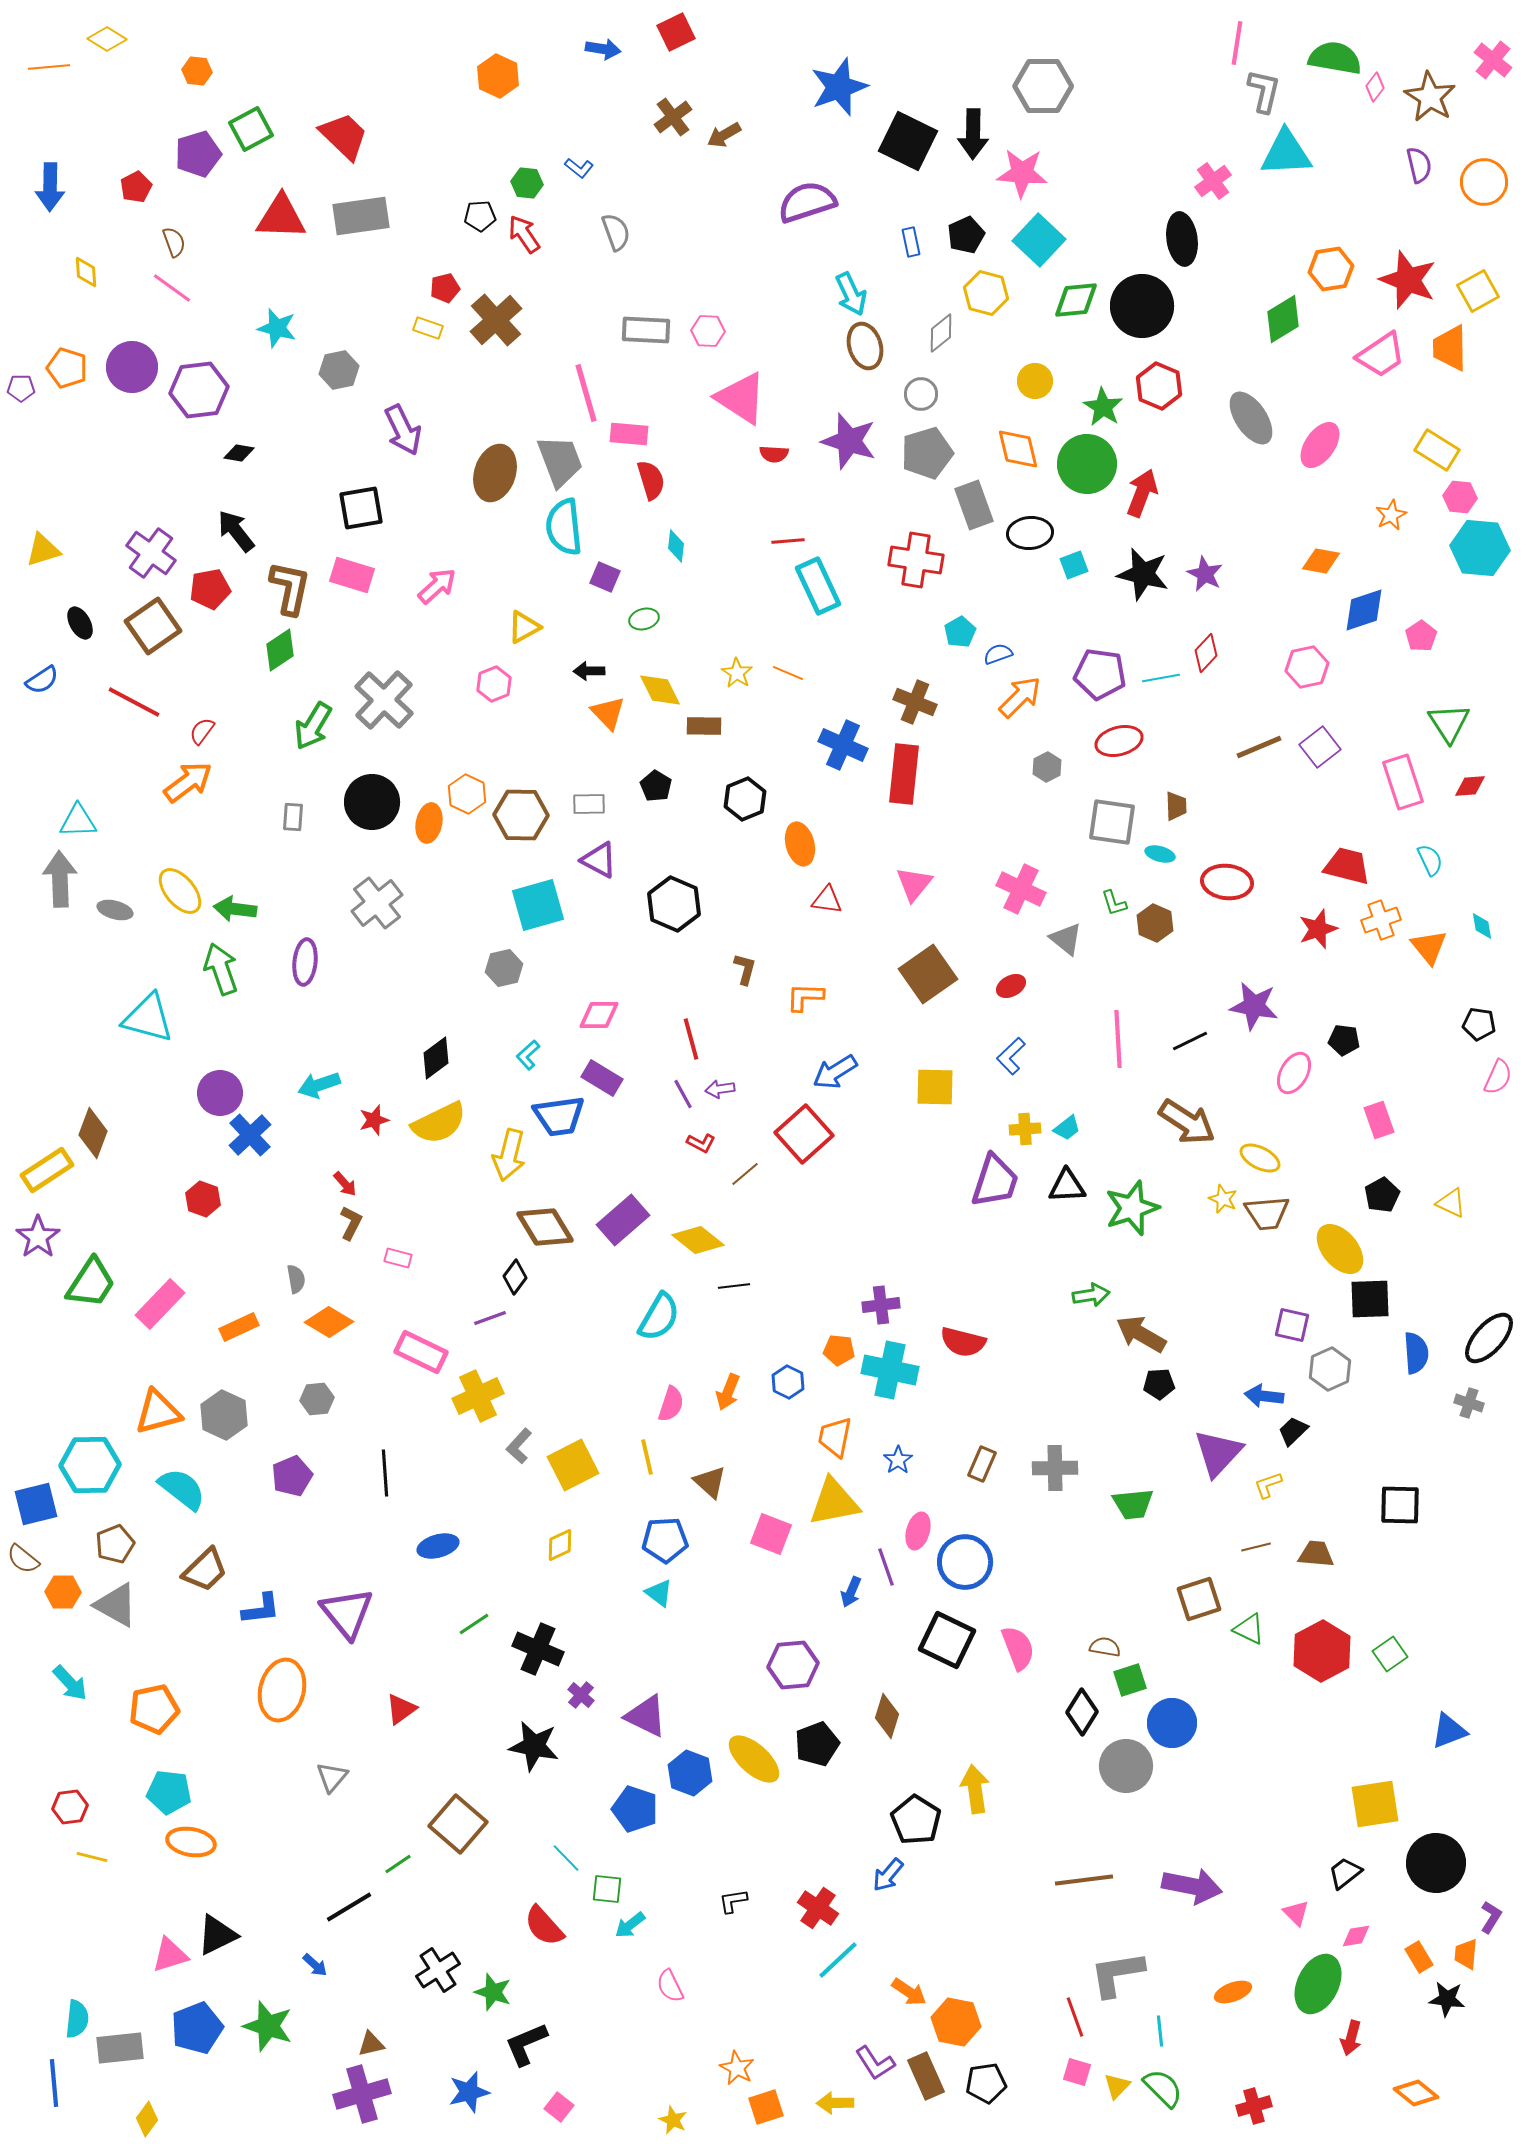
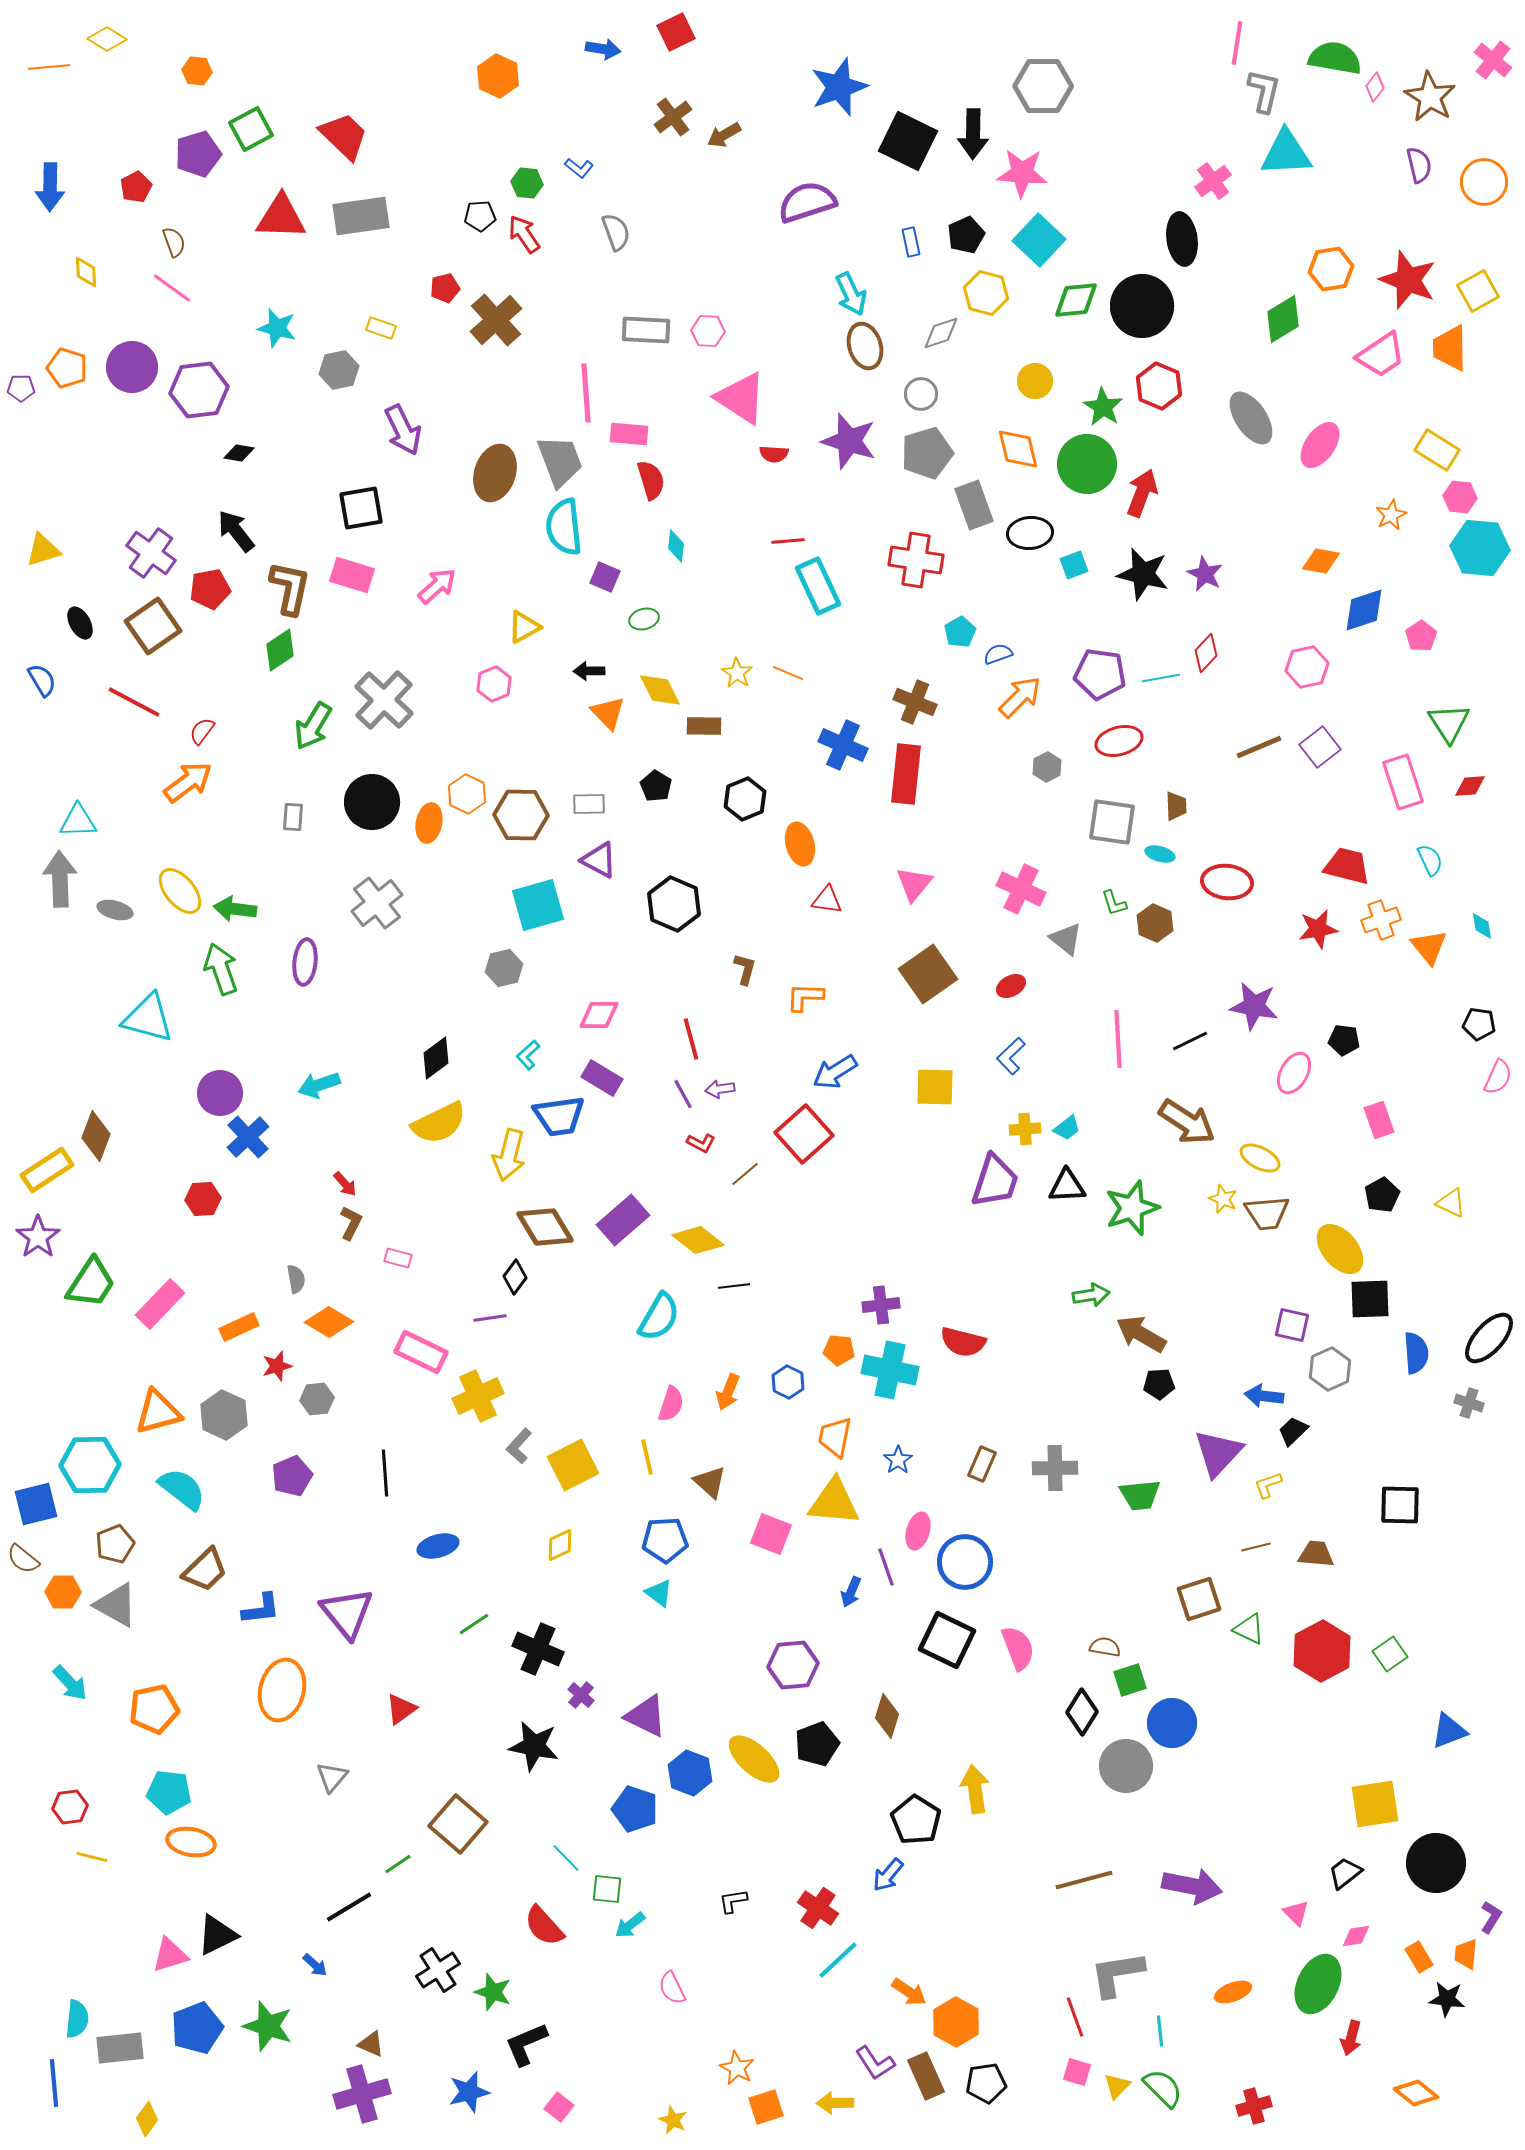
yellow rectangle at (428, 328): moved 47 px left
gray diamond at (941, 333): rotated 21 degrees clockwise
pink line at (586, 393): rotated 12 degrees clockwise
blue semicircle at (42, 680): rotated 88 degrees counterclockwise
red rectangle at (904, 774): moved 2 px right
red star at (1318, 929): rotated 9 degrees clockwise
red star at (374, 1120): moved 97 px left, 246 px down
brown diamond at (93, 1133): moved 3 px right, 3 px down
blue cross at (250, 1135): moved 2 px left, 2 px down
red hexagon at (203, 1199): rotated 24 degrees counterclockwise
purple line at (490, 1318): rotated 12 degrees clockwise
yellow triangle at (834, 1502): rotated 16 degrees clockwise
green trapezoid at (1133, 1504): moved 7 px right, 9 px up
brown line at (1084, 1880): rotated 8 degrees counterclockwise
pink semicircle at (670, 1986): moved 2 px right, 2 px down
orange hexagon at (956, 2022): rotated 18 degrees clockwise
brown triangle at (371, 2044): rotated 36 degrees clockwise
